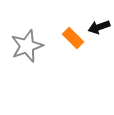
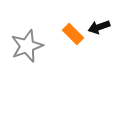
orange rectangle: moved 4 px up
